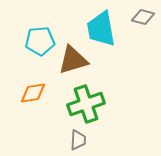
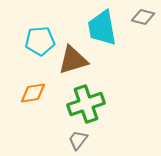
cyan trapezoid: moved 1 px right, 1 px up
gray trapezoid: rotated 145 degrees counterclockwise
